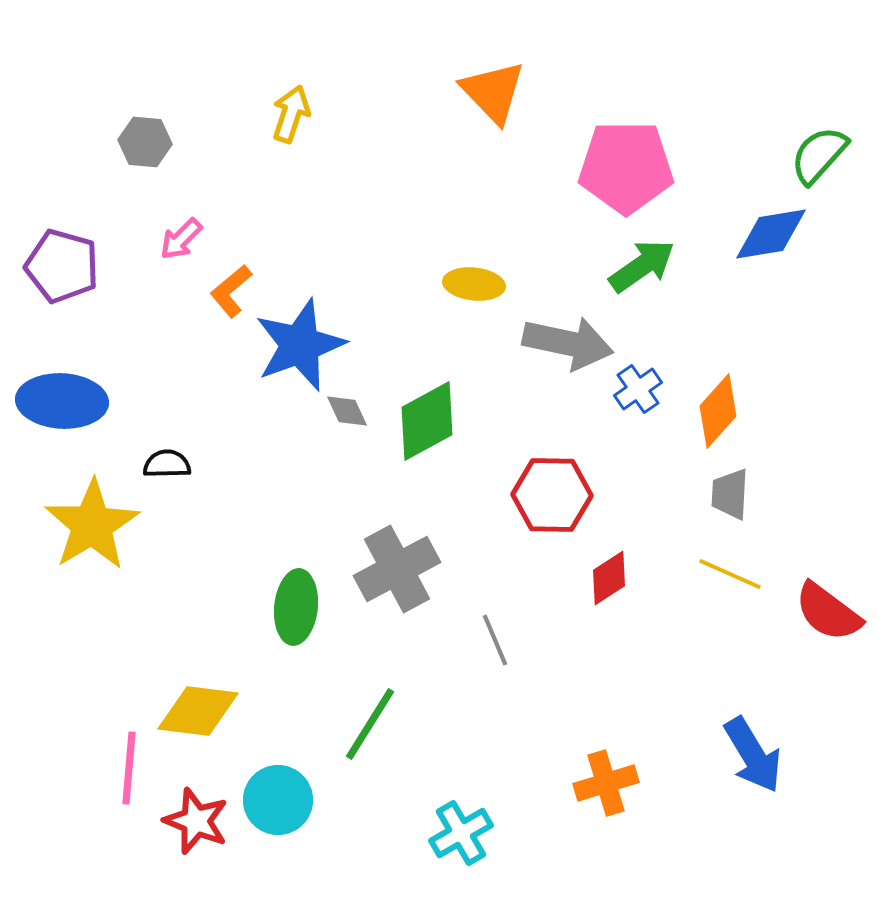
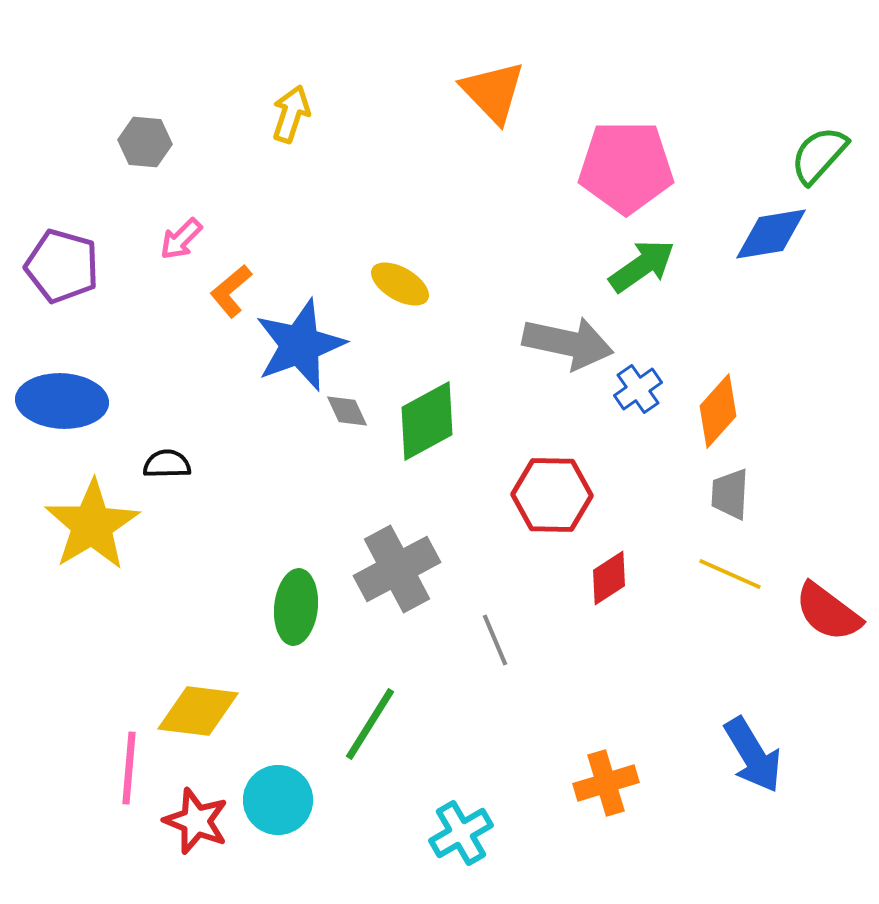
yellow ellipse: moved 74 px left; rotated 24 degrees clockwise
